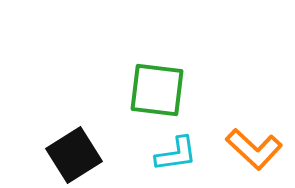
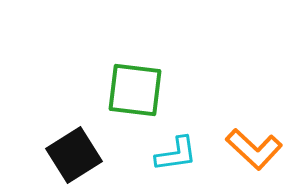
green square: moved 22 px left
